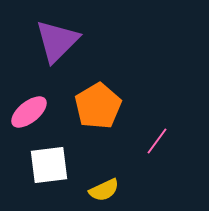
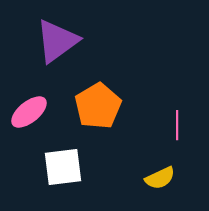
purple triangle: rotated 9 degrees clockwise
pink line: moved 20 px right, 16 px up; rotated 36 degrees counterclockwise
white square: moved 14 px right, 2 px down
yellow semicircle: moved 56 px right, 12 px up
